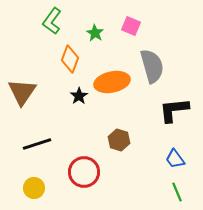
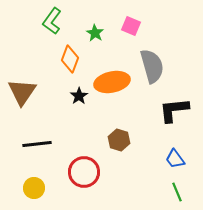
black line: rotated 12 degrees clockwise
